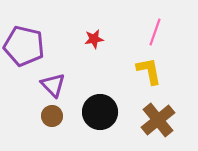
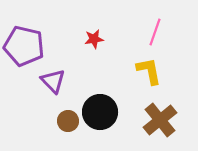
purple triangle: moved 4 px up
brown circle: moved 16 px right, 5 px down
brown cross: moved 2 px right
